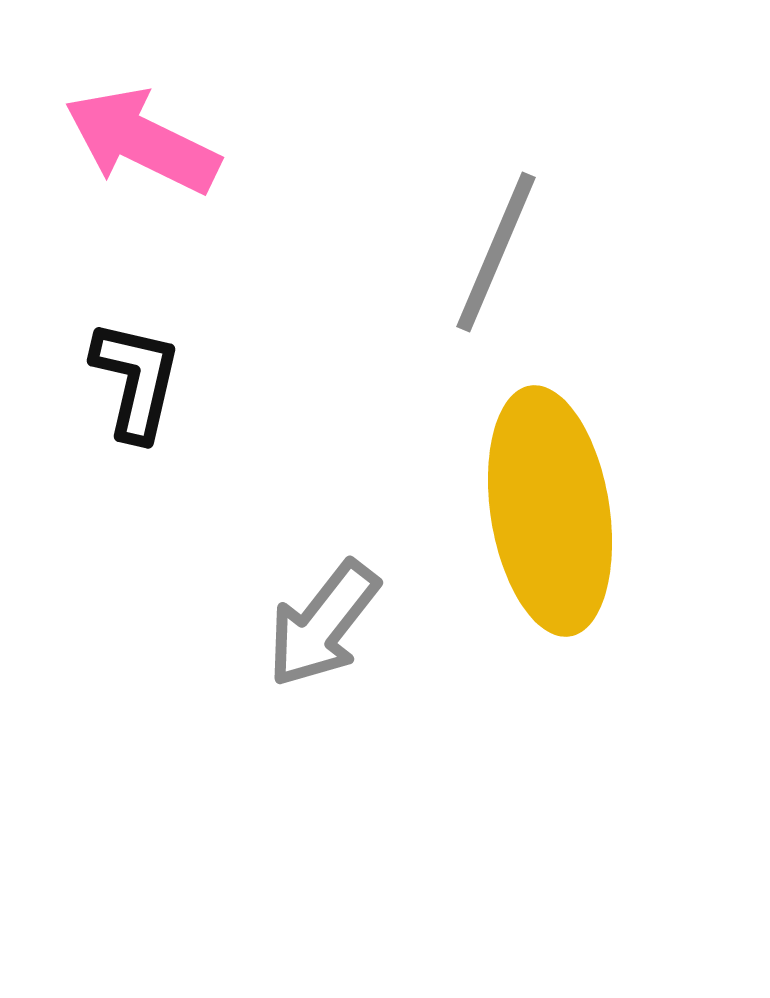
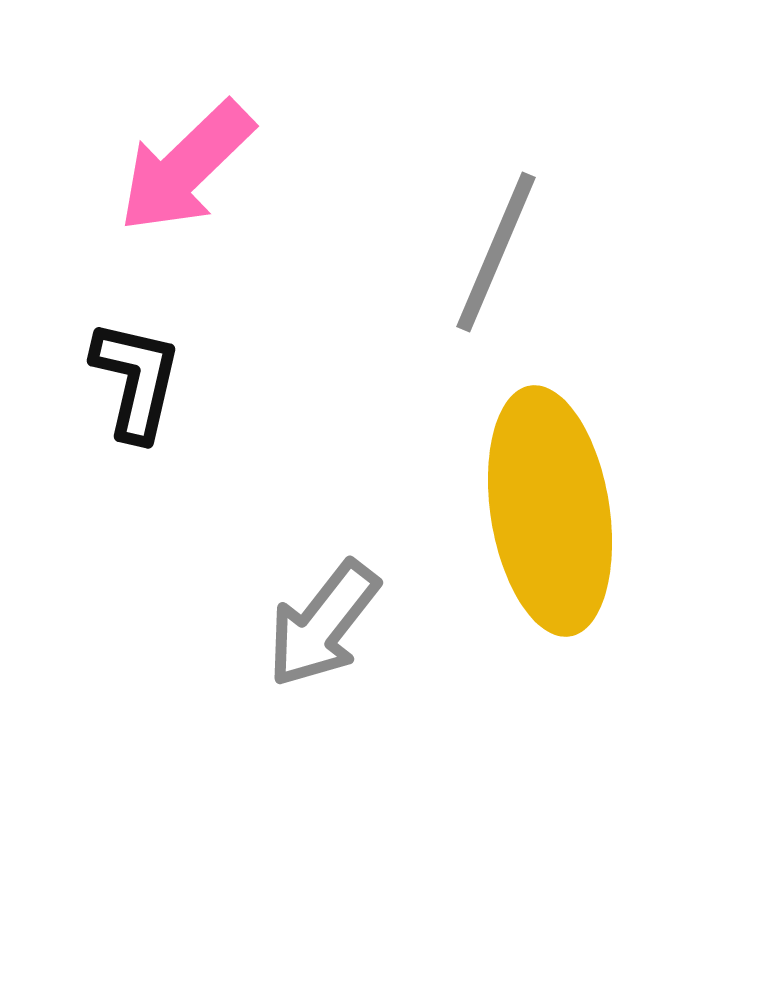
pink arrow: moved 44 px right, 26 px down; rotated 70 degrees counterclockwise
